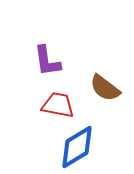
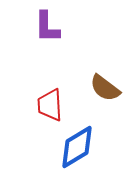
purple L-shape: moved 34 px up; rotated 8 degrees clockwise
red trapezoid: moved 8 px left; rotated 104 degrees counterclockwise
